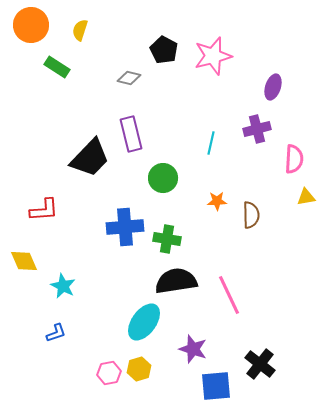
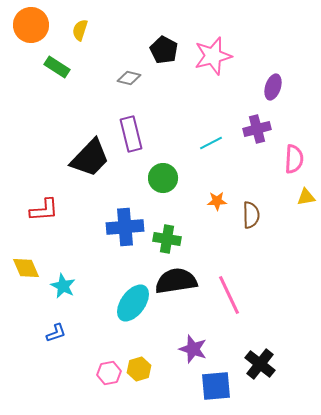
cyan line: rotated 50 degrees clockwise
yellow diamond: moved 2 px right, 7 px down
cyan ellipse: moved 11 px left, 19 px up
